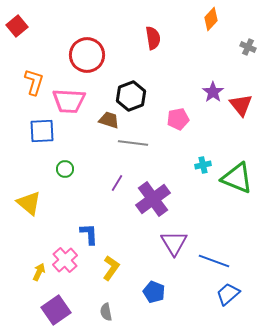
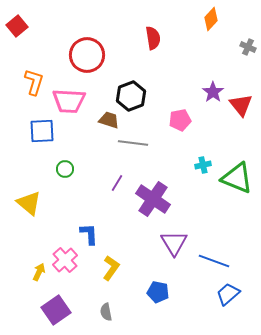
pink pentagon: moved 2 px right, 1 px down
purple cross: rotated 20 degrees counterclockwise
blue pentagon: moved 4 px right; rotated 10 degrees counterclockwise
